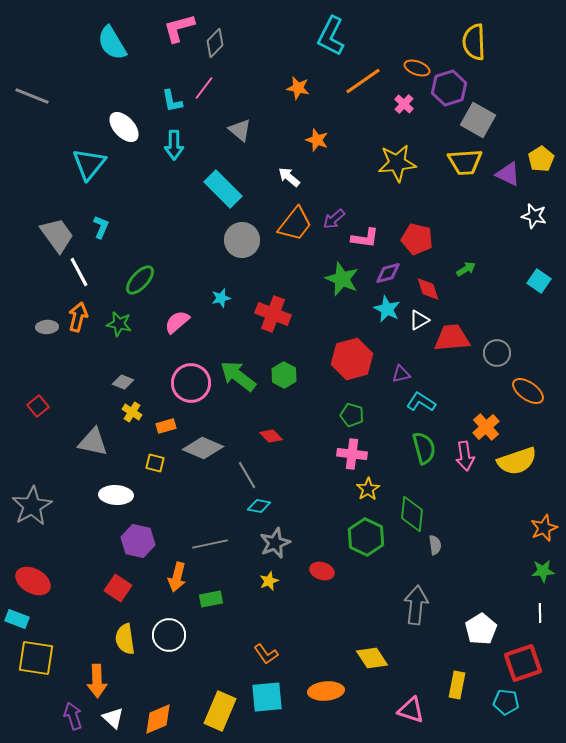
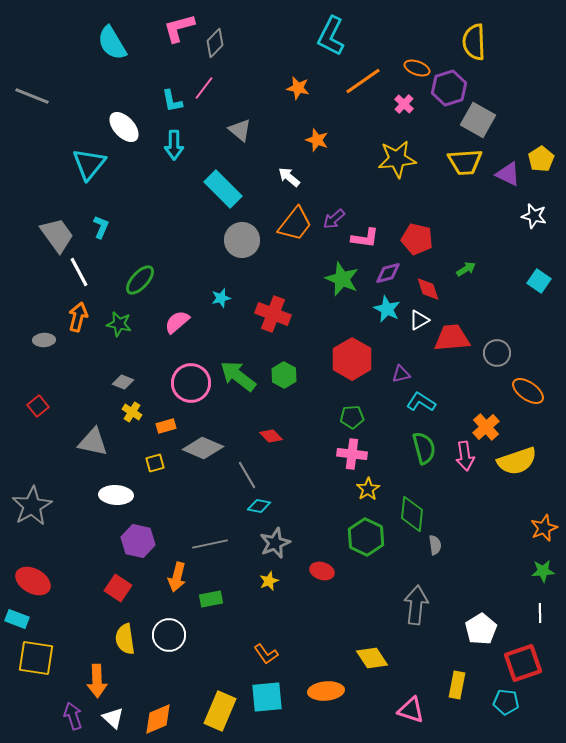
yellow star at (397, 163): moved 4 px up
gray ellipse at (47, 327): moved 3 px left, 13 px down
red hexagon at (352, 359): rotated 15 degrees counterclockwise
green pentagon at (352, 415): moved 2 px down; rotated 20 degrees counterclockwise
yellow square at (155, 463): rotated 30 degrees counterclockwise
